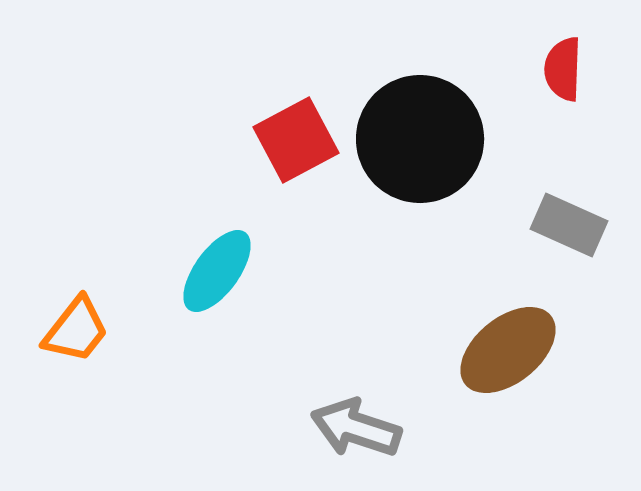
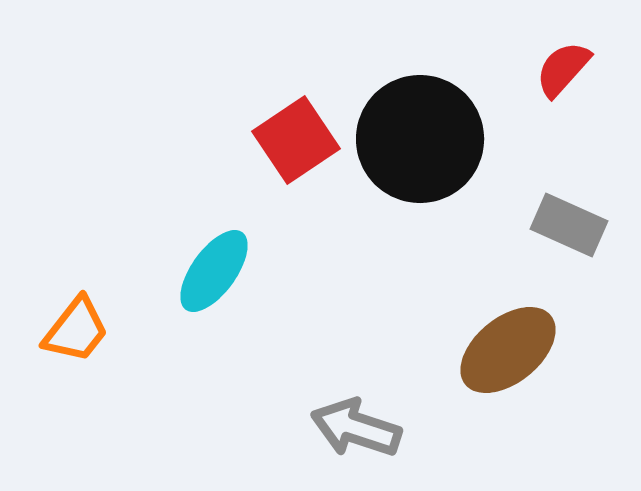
red semicircle: rotated 40 degrees clockwise
red square: rotated 6 degrees counterclockwise
cyan ellipse: moved 3 px left
